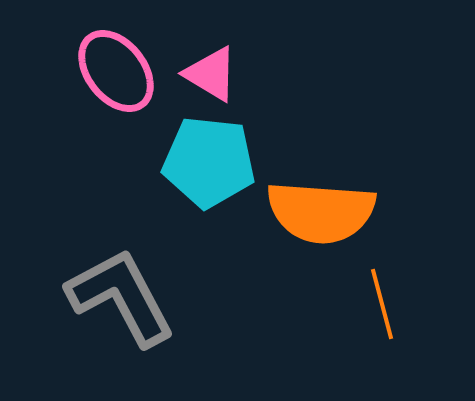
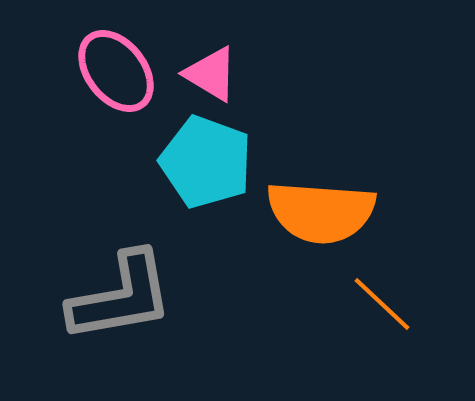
cyan pentagon: moved 3 px left; rotated 14 degrees clockwise
gray L-shape: rotated 108 degrees clockwise
orange line: rotated 32 degrees counterclockwise
